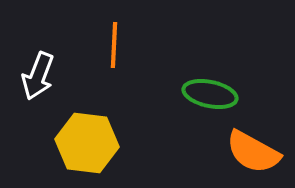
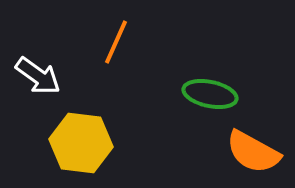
orange line: moved 2 px right, 3 px up; rotated 21 degrees clockwise
white arrow: rotated 75 degrees counterclockwise
yellow hexagon: moved 6 px left
